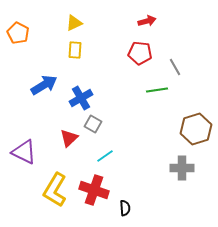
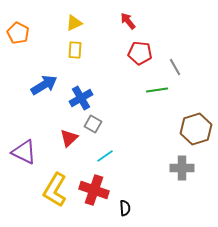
red arrow: moved 19 px left; rotated 114 degrees counterclockwise
